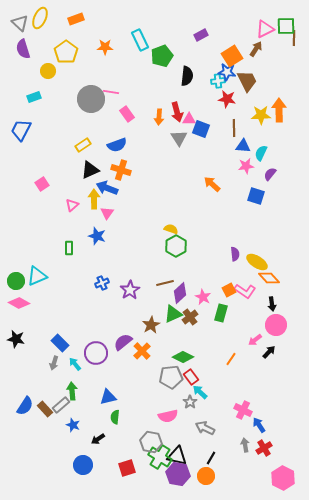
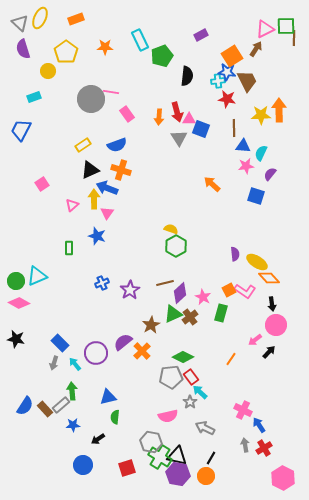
blue star at (73, 425): rotated 24 degrees counterclockwise
